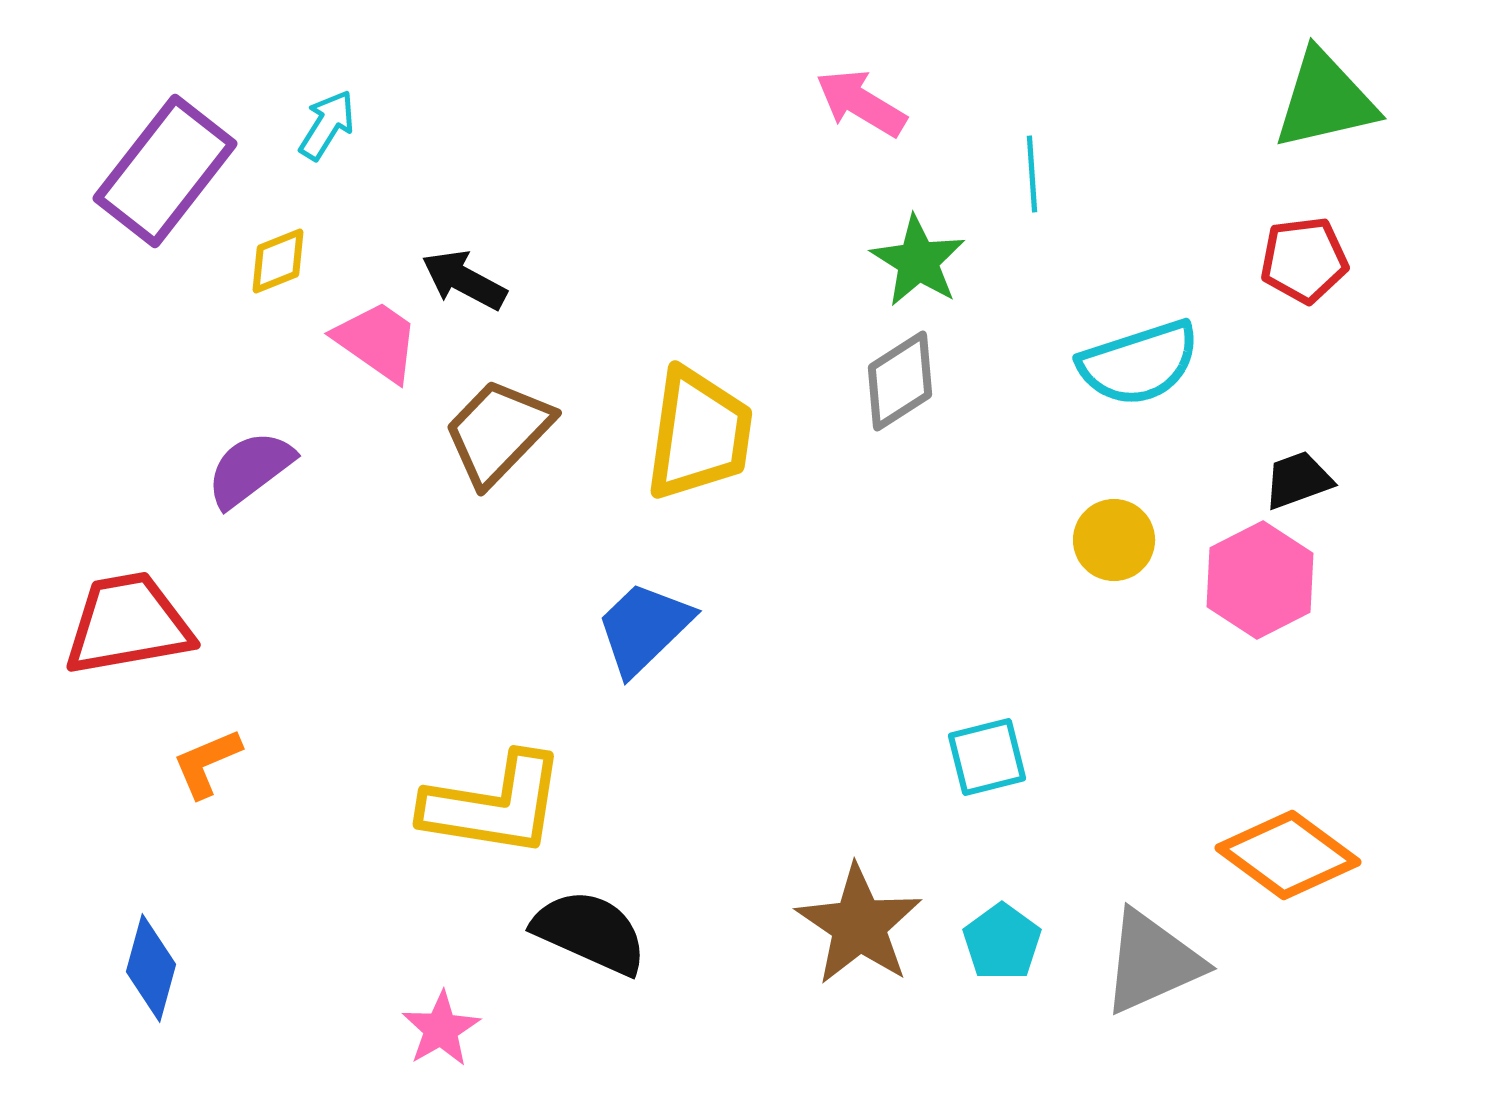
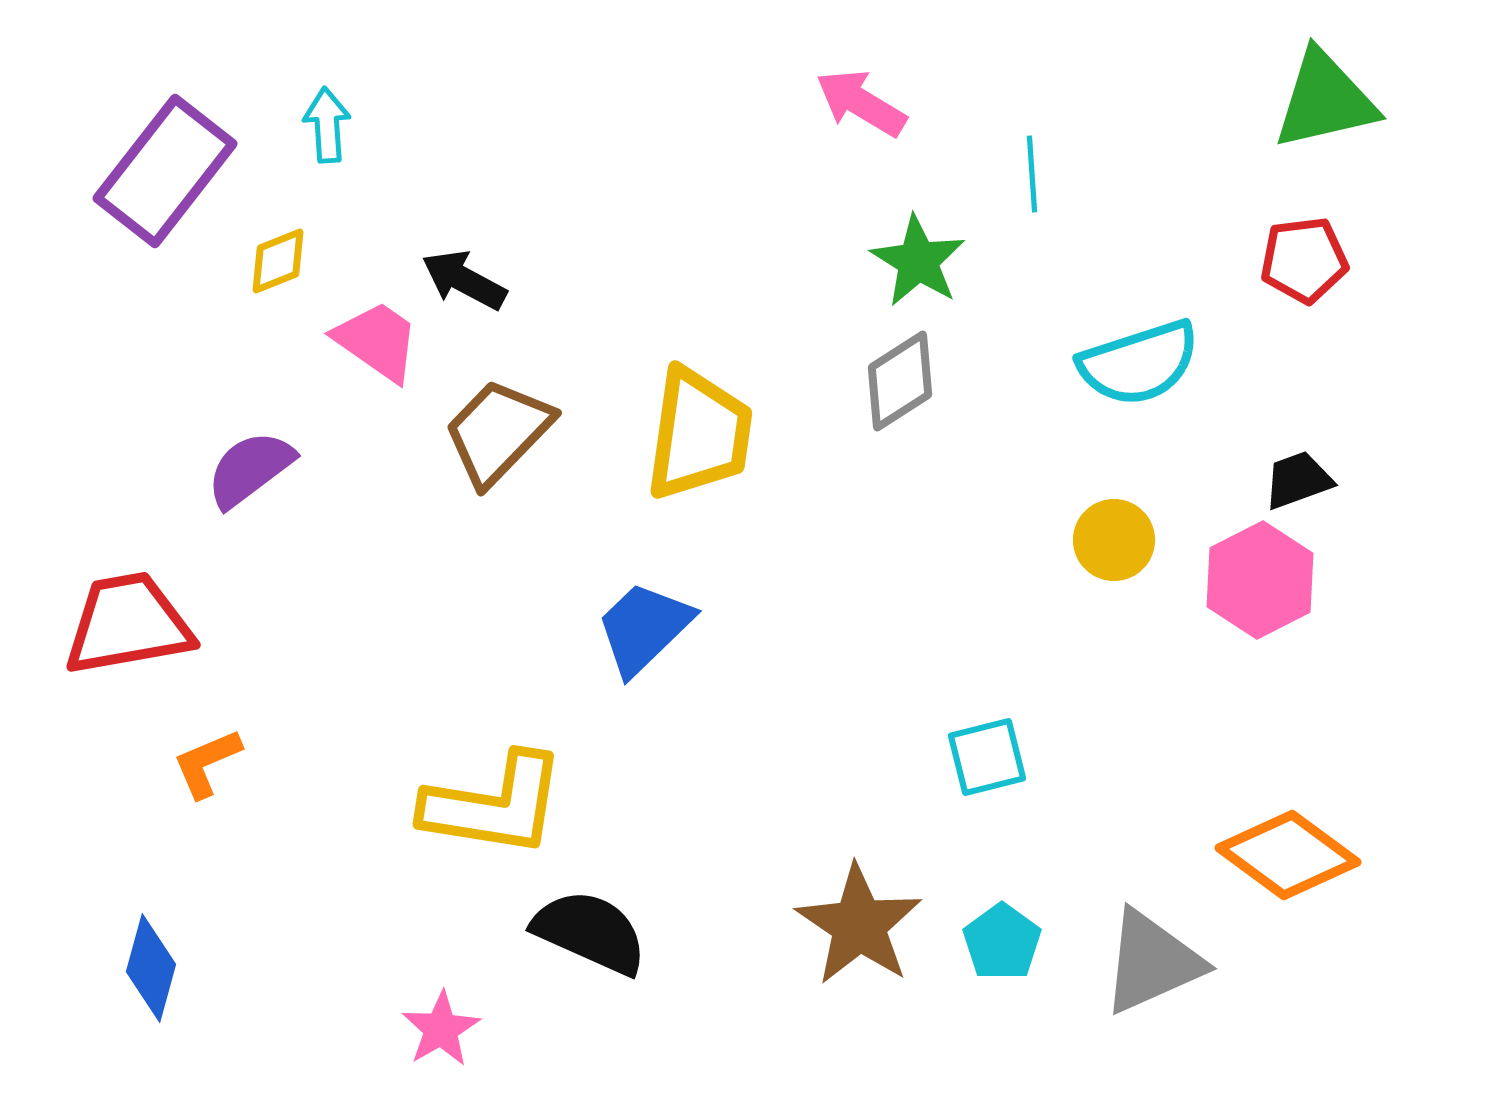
cyan arrow: rotated 36 degrees counterclockwise
